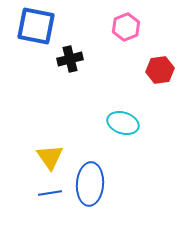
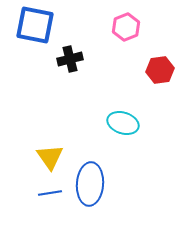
blue square: moved 1 px left, 1 px up
